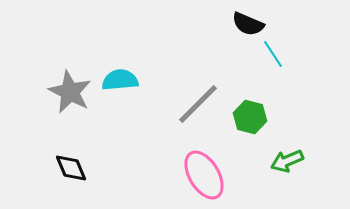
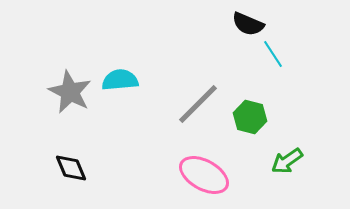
green arrow: rotated 12 degrees counterclockwise
pink ellipse: rotated 30 degrees counterclockwise
